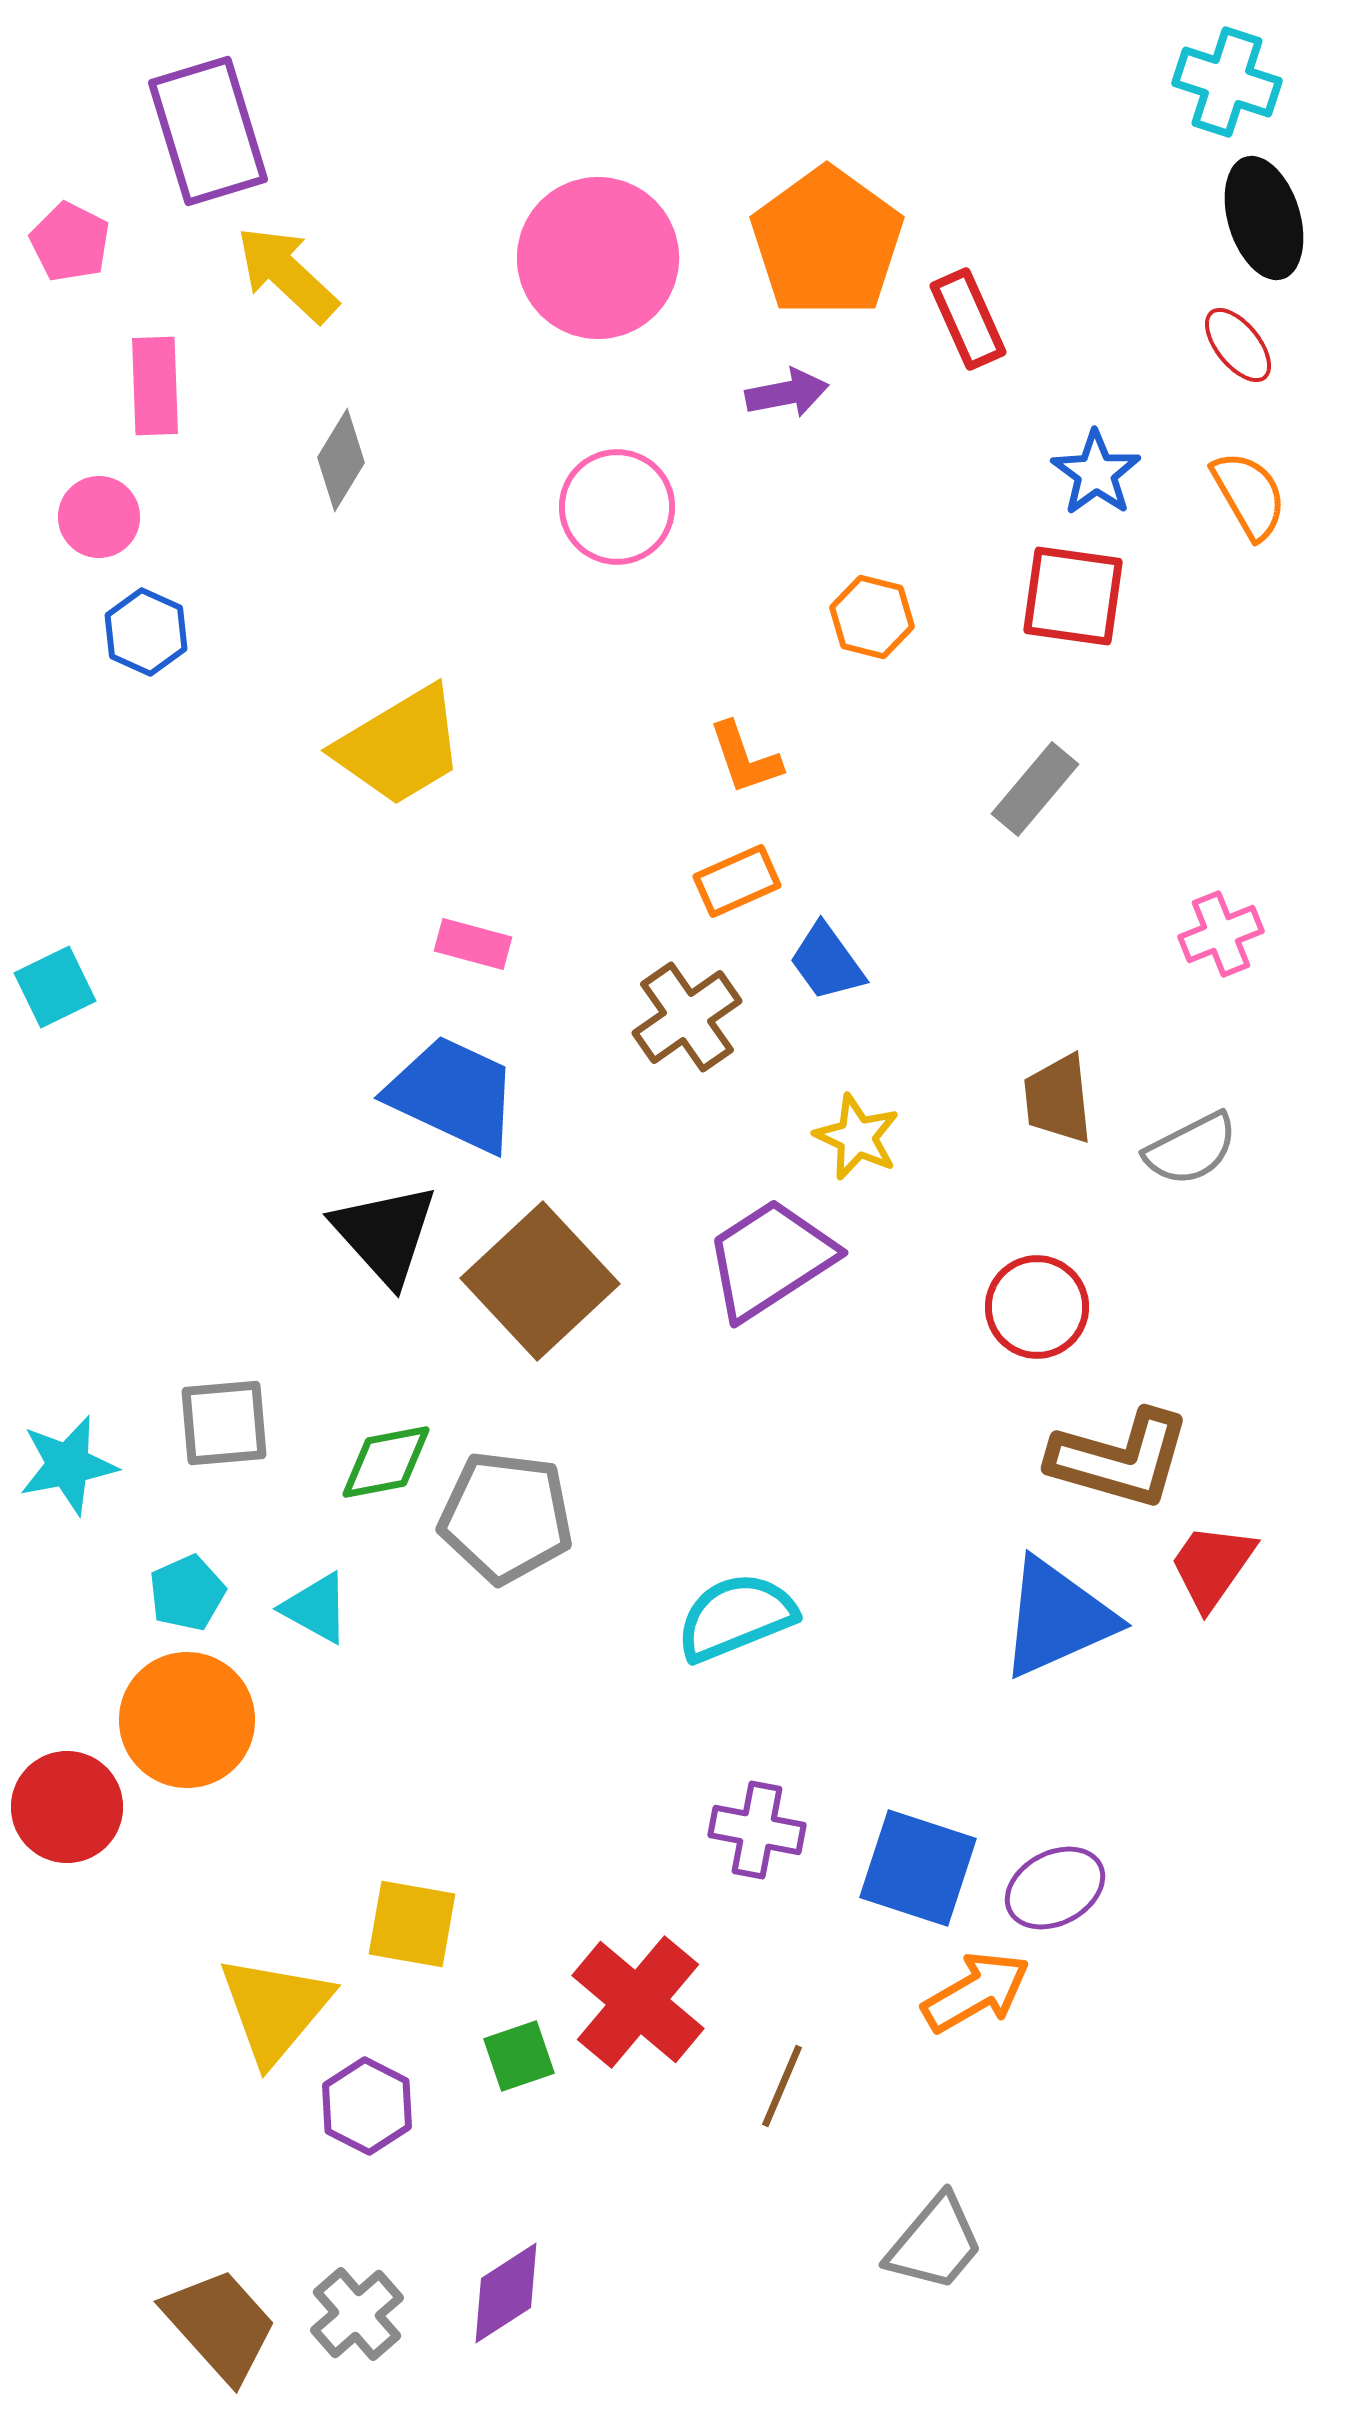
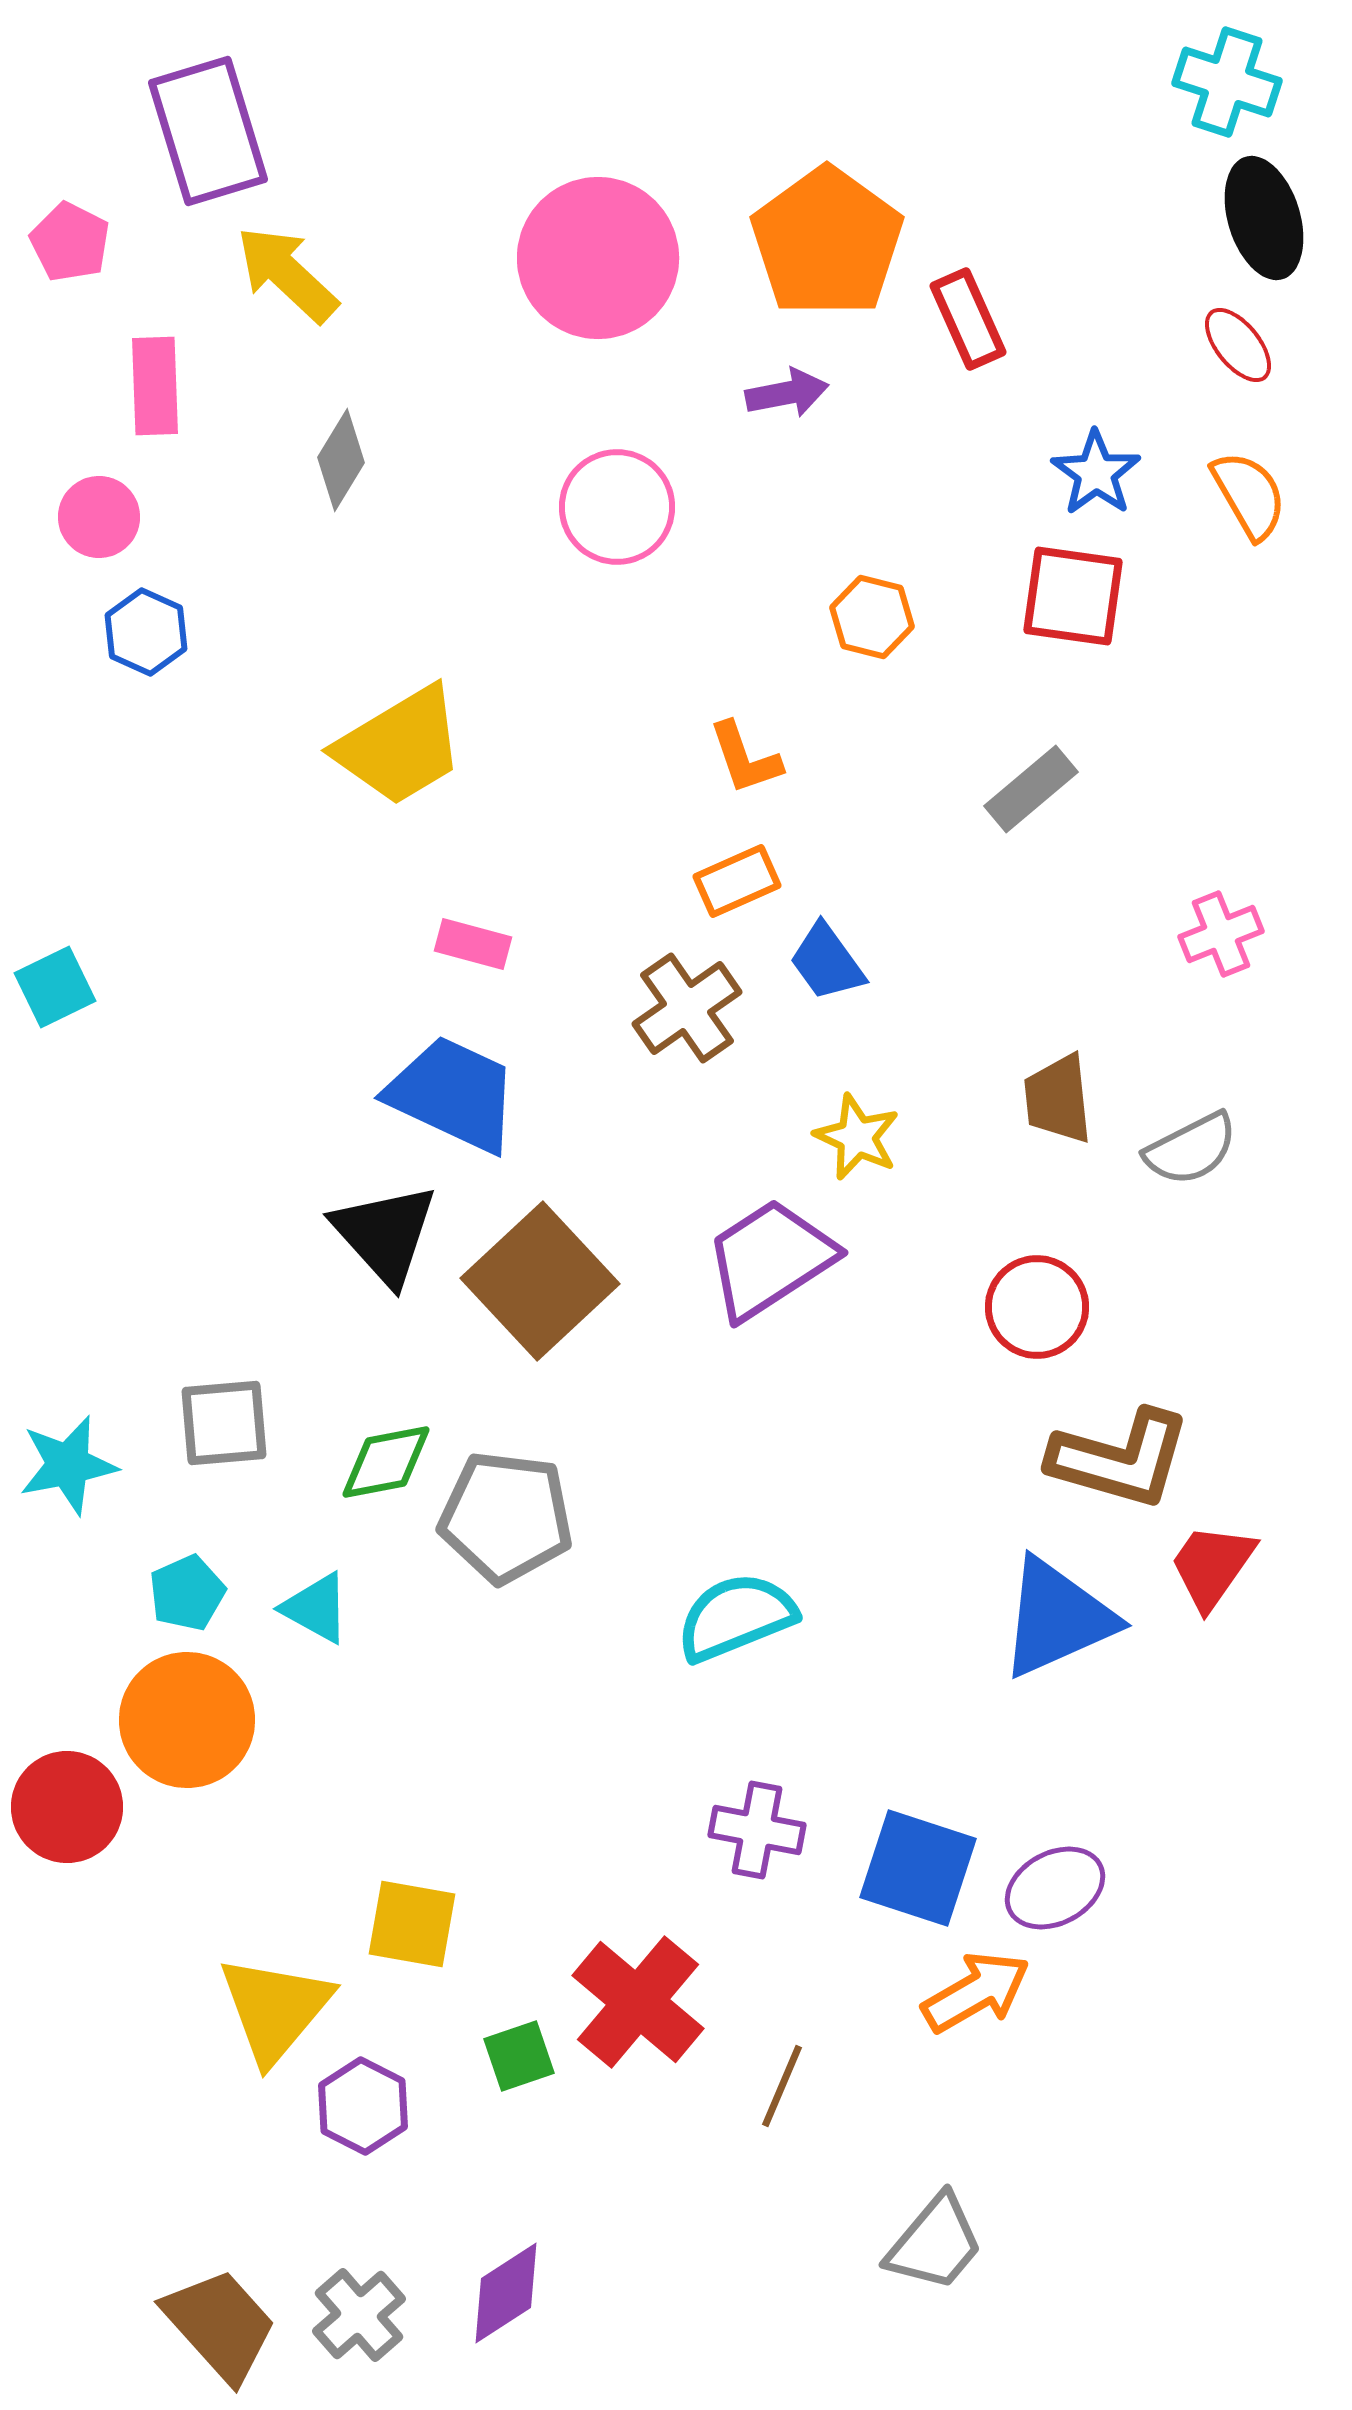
gray rectangle at (1035, 789): moved 4 px left; rotated 10 degrees clockwise
brown cross at (687, 1017): moved 9 px up
purple hexagon at (367, 2106): moved 4 px left
gray cross at (357, 2314): moved 2 px right, 1 px down
